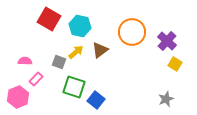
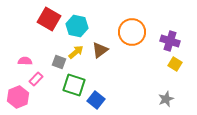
cyan hexagon: moved 3 px left
purple cross: moved 3 px right; rotated 24 degrees counterclockwise
green square: moved 2 px up
